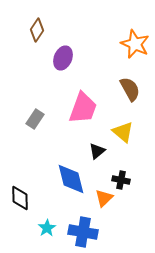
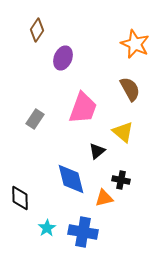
orange triangle: rotated 30 degrees clockwise
